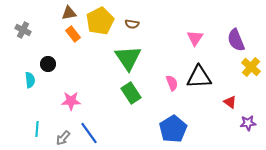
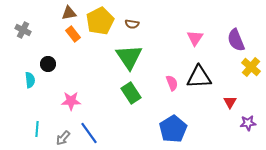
green triangle: moved 1 px right, 1 px up
red triangle: rotated 24 degrees clockwise
